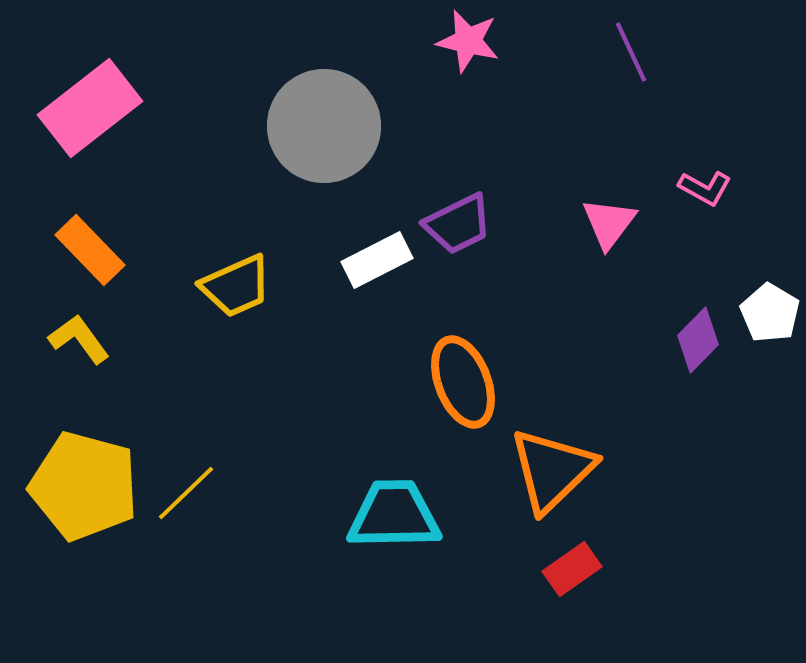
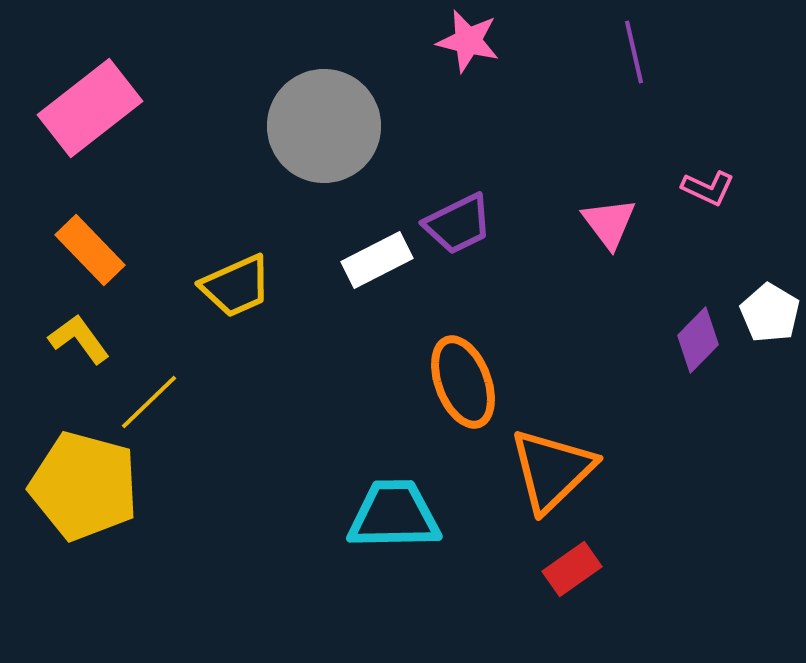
purple line: moved 3 px right; rotated 12 degrees clockwise
pink L-shape: moved 3 px right; rotated 4 degrees counterclockwise
pink triangle: rotated 14 degrees counterclockwise
yellow line: moved 37 px left, 91 px up
